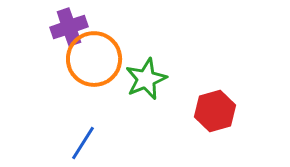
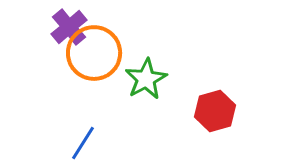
purple cross: rotated 21 degrees counterclockwise
orange circle: moved 6 px up
green star: rotated 6 degrees counterclockwise
